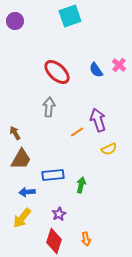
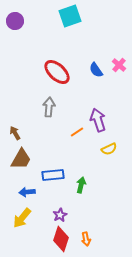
purple star: moved 1 px right, 1 px down
red diamond: moved 7 px right, 2 px up
